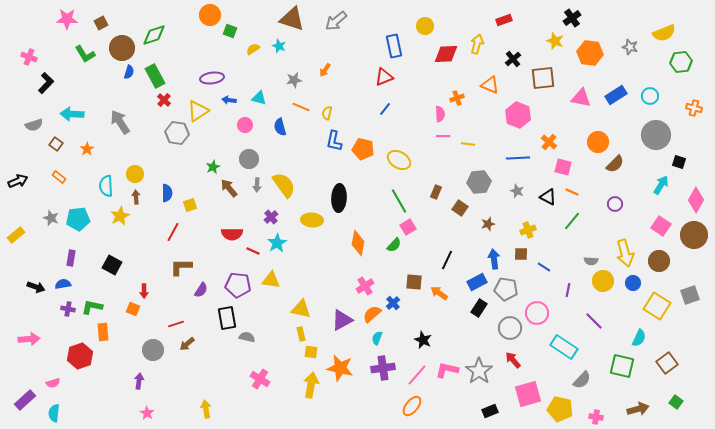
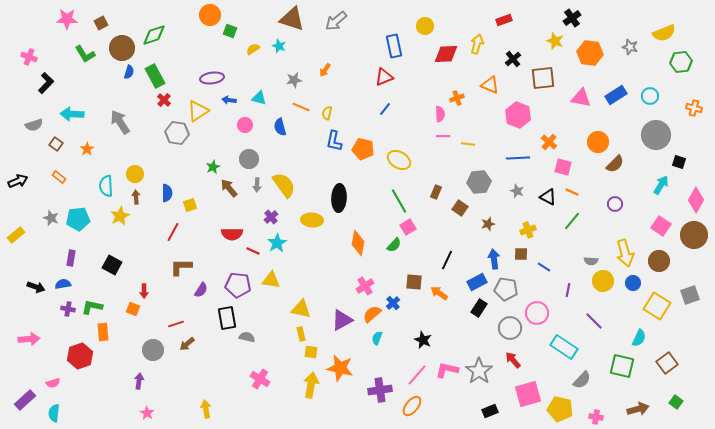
purple cross at (383, 368): moved 3 px left, 22 px down
